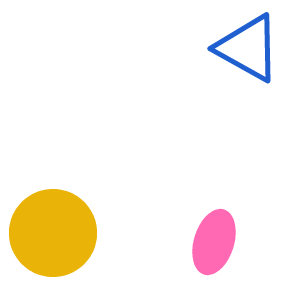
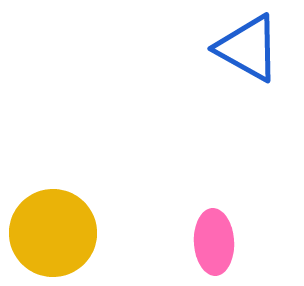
pink ellipse: rotated 20 degrees counterclockwise
